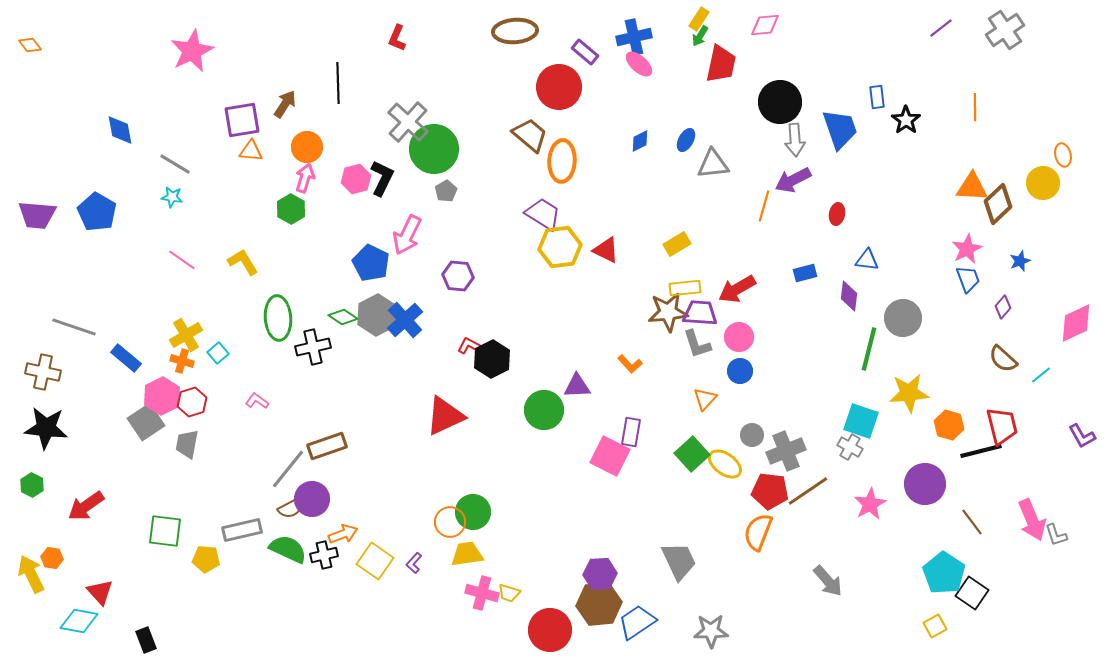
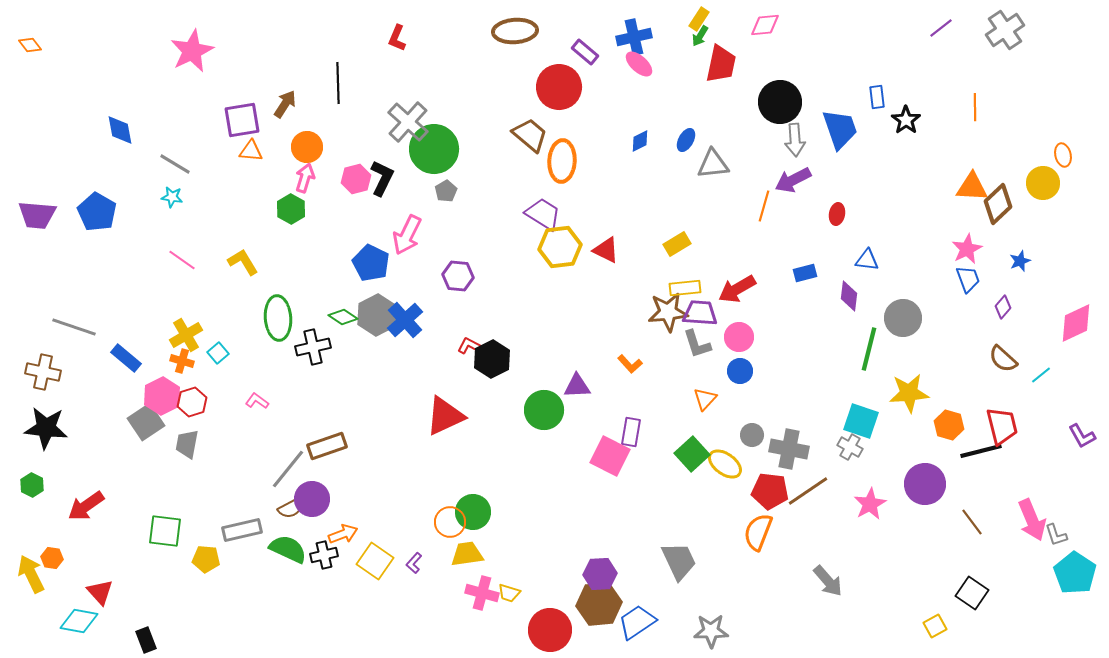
gray cross at (786, 451): moved 3 px right, 2 px up; rotated 33 degrees clockwise
cyan pentagon at (944, 573): moved 131 px right
